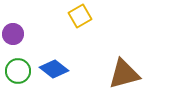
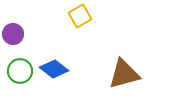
green circle: moved 2 px right
